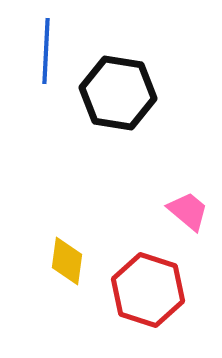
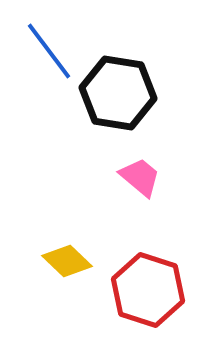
blue line: moved 3 px right; rotated 40 degrees counterclockwise
pink trapezoid: moved 48 px left, 34 px up
yellow diamond: rotated 54 degrees counterclockwise
